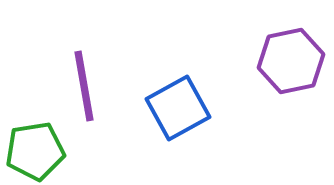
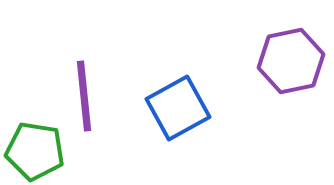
purple line: moved 10 px down; rotated 4 degrees clockwise
green pentagon: rotated 18 degrees clockwise
